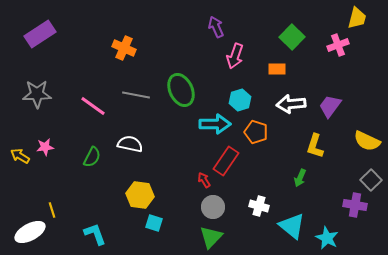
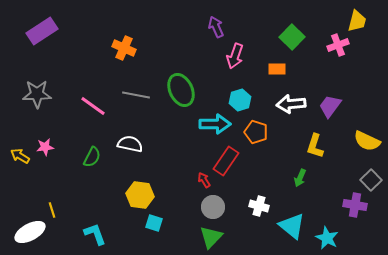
yellow trapezoid: moved 3 px down
purple rectangle: moved 2 px right, 3 px up
